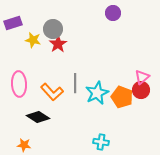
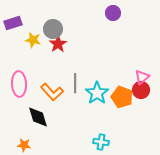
cyan star: rotated 10 degrees counterclockwise
black diamond: rotated 40 degrees clockwise
